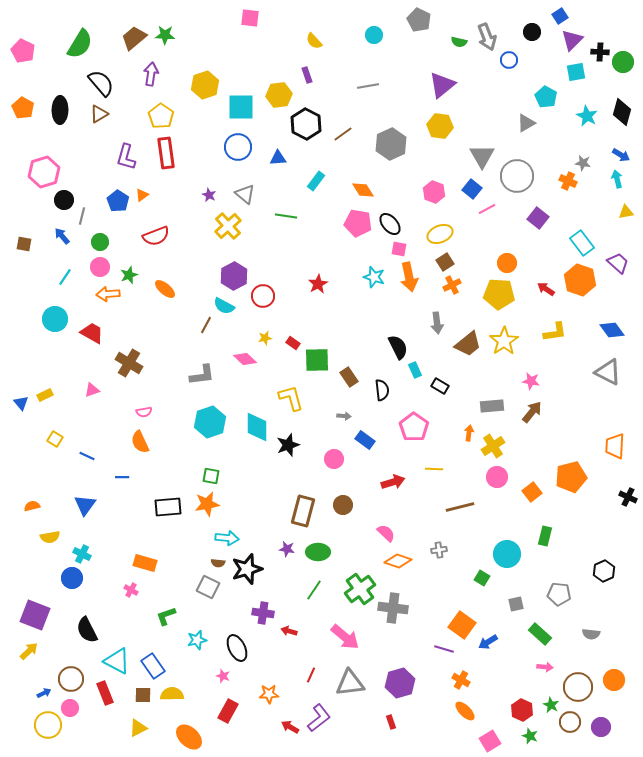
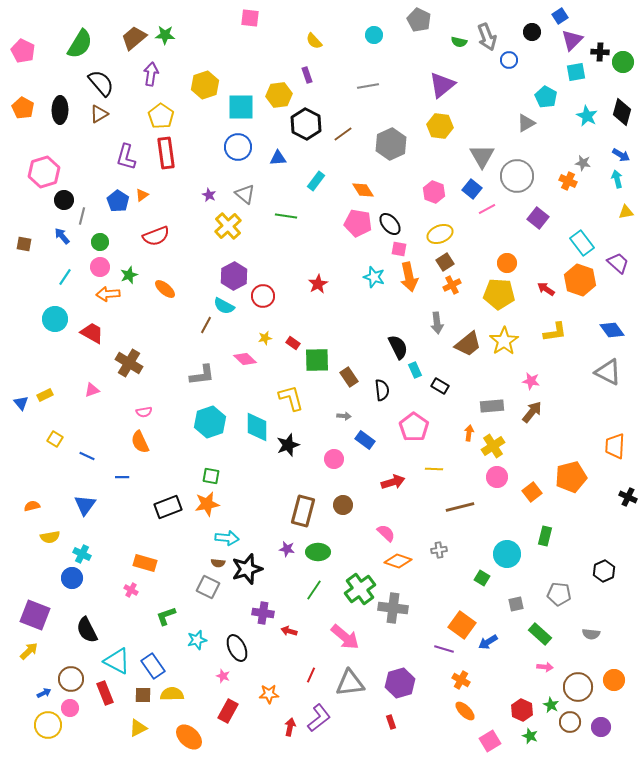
black rectangle at (168, 507): rotated 16 degrees counterclockwise
red arrow at (290, 727): rotated 72 degrees clockwise
